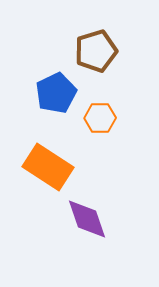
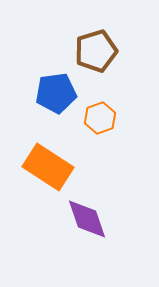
blue pentagon: rotated 18 degrees clockwise
orange hexagon: rotated 20 degrees counterclockwise
